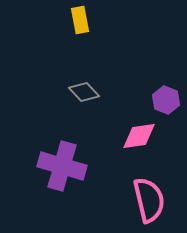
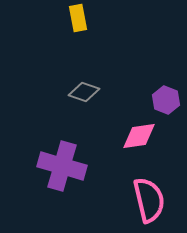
yellow rectangle: moved 2 px left, 2 px up
gray diamond: rotated 28 degrees counterclockwise
